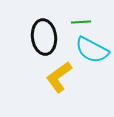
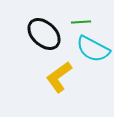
black ellipse: moved 3 px up; rotated 40 degrees counterclockwise
cyan semicircle: moved 1 px right, 1 px up
